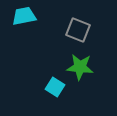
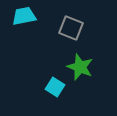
gray square: moved 7 px left, 2 px up
green star: rotated 16 degrees clockwise
